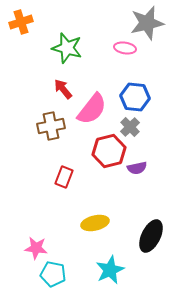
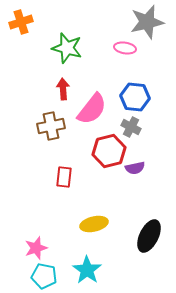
gray star: moved 1 px up
red arrow: rotated 35 degrees clockwise
gray cross: moved 1 px right; rotated 18 degrees counterclockwise
purple semicircle: moved 2 px left
red rectangle: rotated 15 degrees counterclockwise
yellow ellipse: moved 1 px left, 1 px down
black ellipse: moved 2 px left
pink star: rotated 25 degrees counterclockwise
cyan star: moved 23 px left; rotated 12 degrees counterclockwise
cyan pentagon: moved 9 px left, 2 px down
